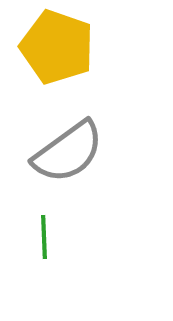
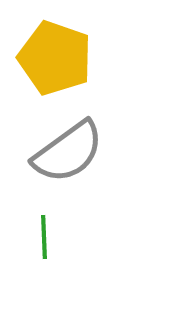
yellow pentagon: moved 2 px left, 11 px down
